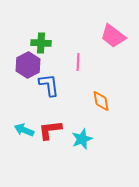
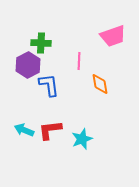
pink trapezoid: rotated 56 degrees counterclockwise
pink line: moved 1 px right, 1 px up
orange diamond: moved 1 px left, 17 px up
